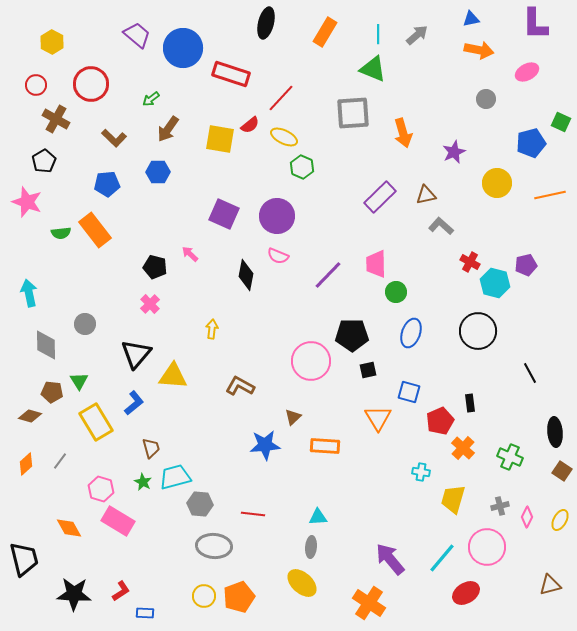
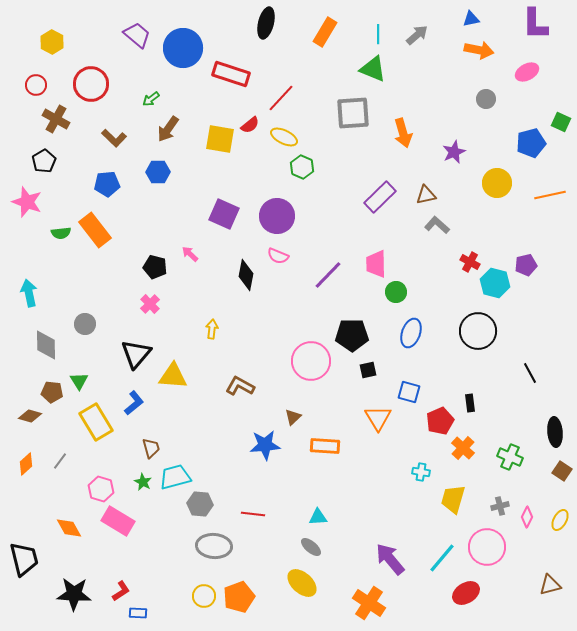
gray L-shape at (441, 226): moved 4 px left, 1 px up
gray ellipse at (311, 547): rotated 55 degrees counterclockwise
blue rectangle at (145, 613): moved 7 px left
